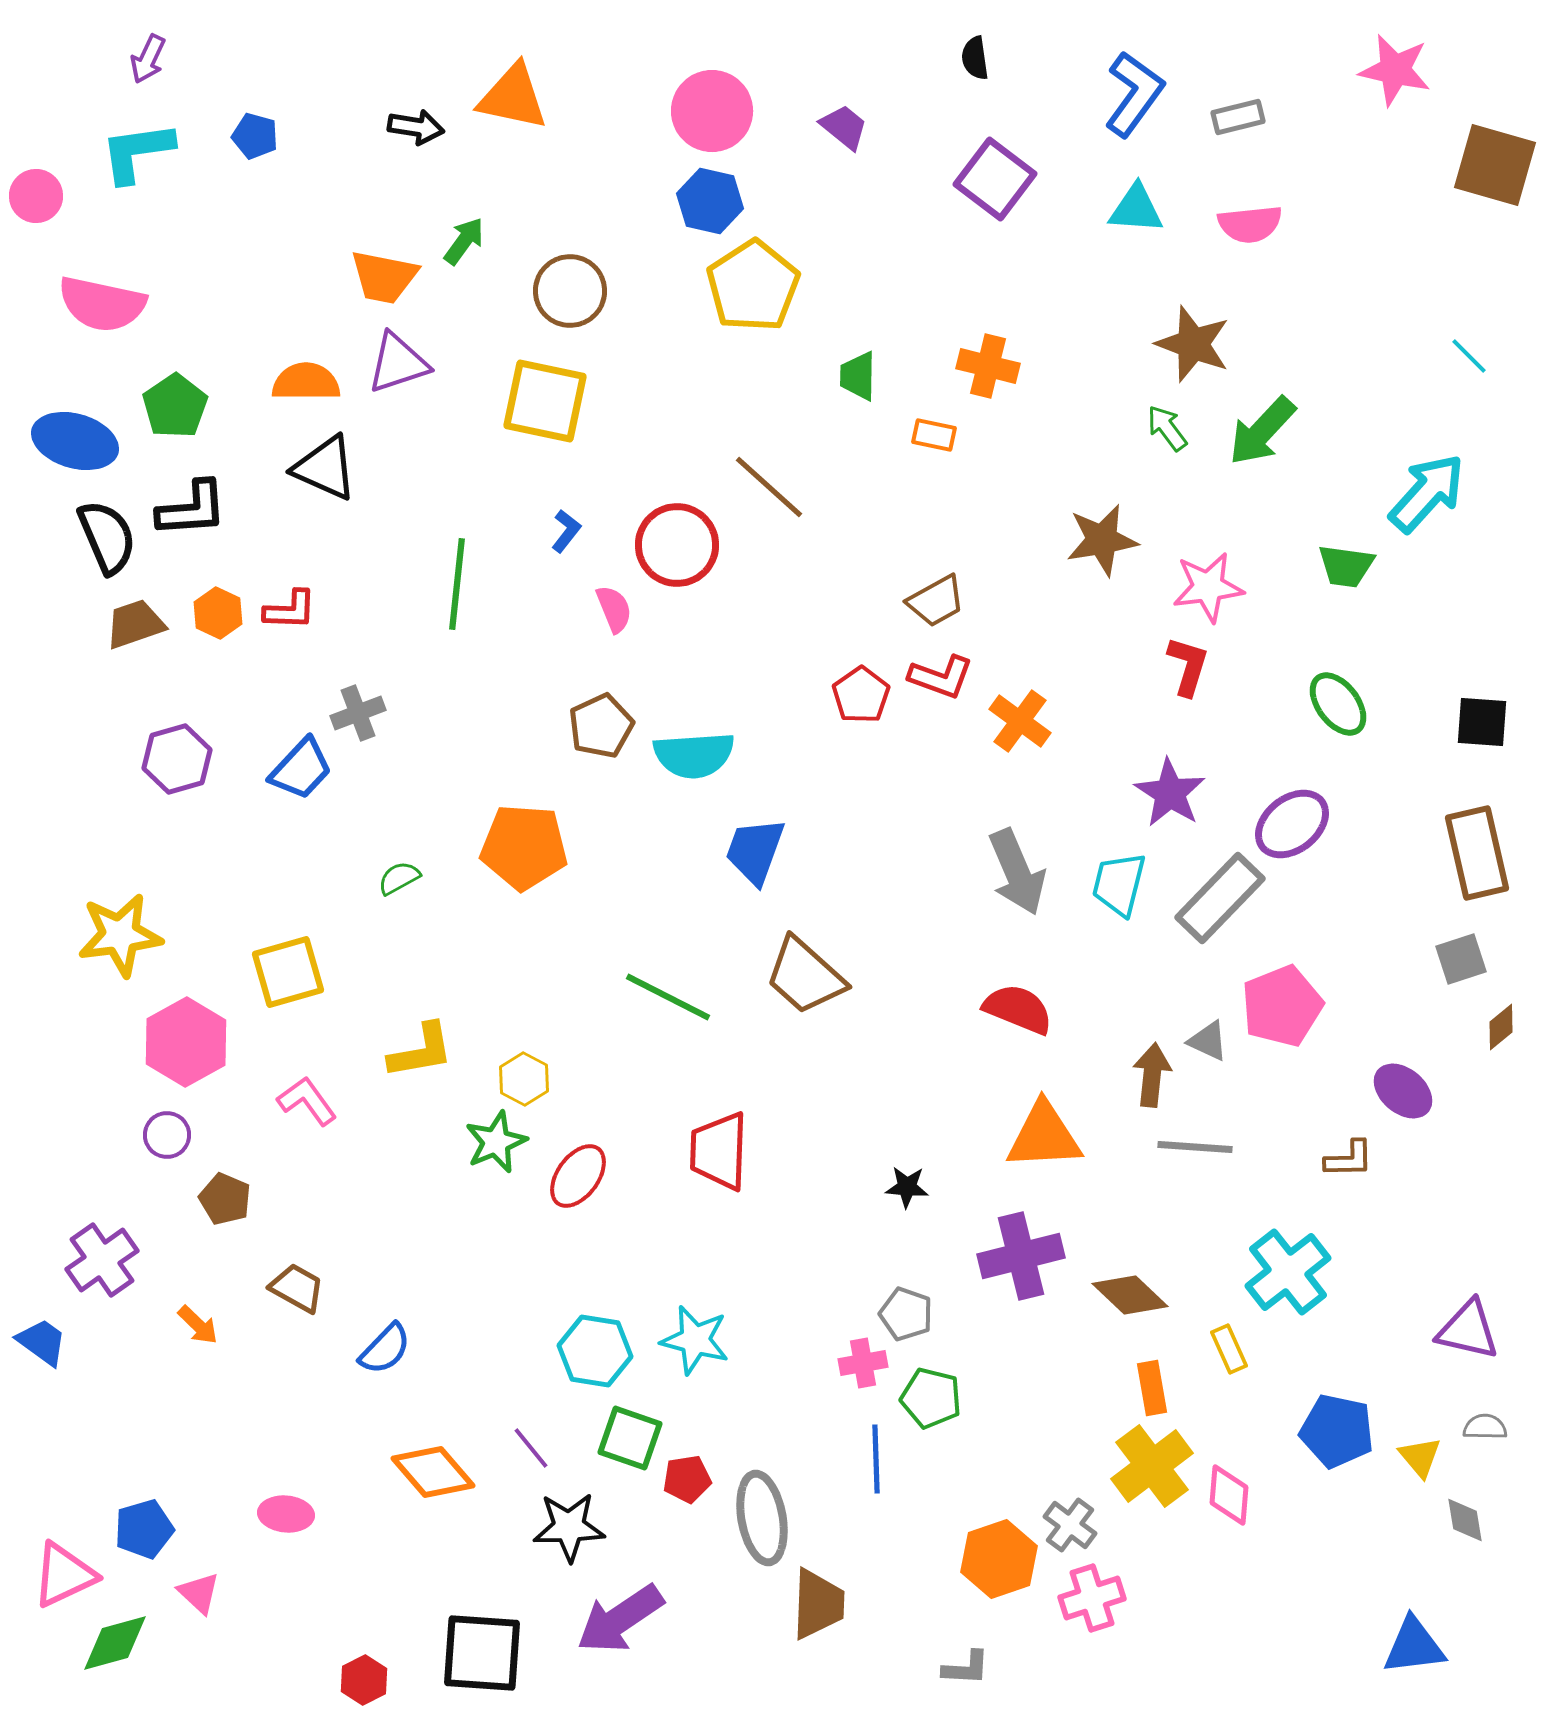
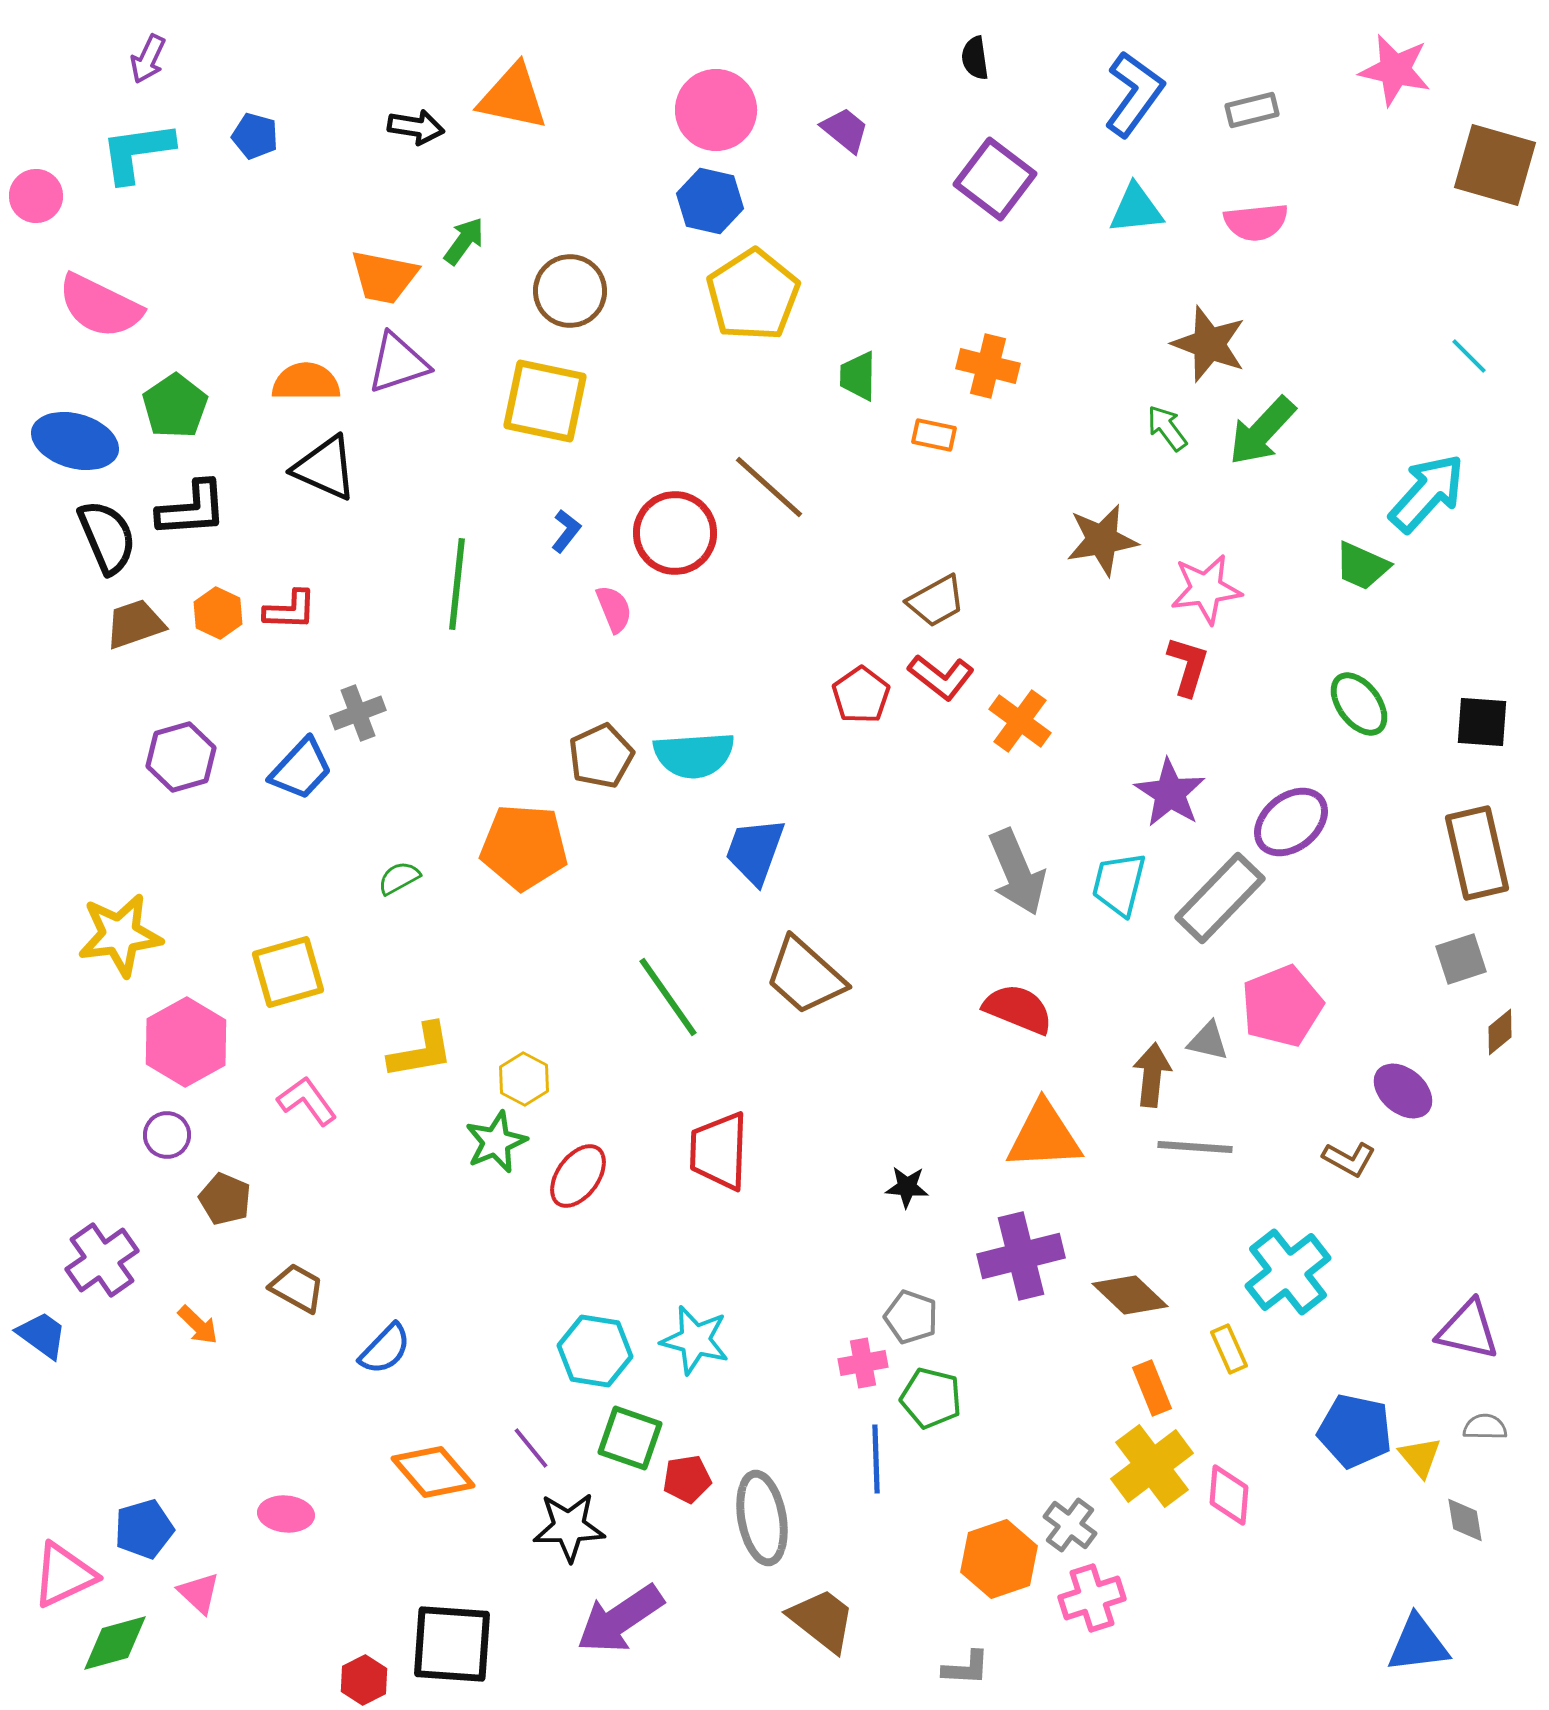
pink circle at (712, 111): moved 4 px right, 1 px up
gray rectangle at (1238, 117): moved 14 px right, 7 px up
purple trapezoid at (844, 127): moved 1 px right, 3 px down
cyan triangle at (1136, 209): rotated 10 degrees counterclockwise
pink semicircle at (1250, 224): moved 6 px right, 2 px up
yellow pentagon at (753, 286): moved 9 px down
pink semicircle at (102, 304): moved 2 px left, 2 px down; rotated 14 degrees clockwise
brown star at (1193, 344): moved 16 px right
red circle at (677, 545): moved 2 px left, 12 px up
green trapezoid at (1346, 566): moved 16 px right; rotated 16 degrees clockwise
pink star at (1208, 587): moved 2 px left, 2 px down
red L-shape at (941, 677): rotated 18 degrees clockwise
green ellipse at (1338, 704): moved 21 px right
brown pentagon at (601, 726): moved 30 px down
purple hexagon at (177, 759): moved 4 px right, 2 px up
purple ellipse at (1292, 824): moved 1 px left, 2 px up
green line at (668, 997): rotated 28 degrees clockwise
brown diamond at (1501, 1027): moved 1 px left, 5 px down
gray triangle at (1208, 1041): rotated 12 degrees counterclockwise
brown L-shape at (1349, 1159): rotated 30 degrees clockwise
gray pentagon at (906, 1314): moved 5 px right, 3 px down
blue trapezoid at (42, 1342): moved 7 px up
orange rectangle at (1152, 1388): rotated 12 degrees counterclockwise
blue pentagon at (1337, 1431): moved 18 px right
brown trapezoid at (818, 1604): moved 4 px right, 16 px down; rotated 54 degrees counterclockwise
blue triangle at (1414, 1646): moved 4 px right, 2 px up
black square at (482, 1653): moved 30 px left, 9 px up
